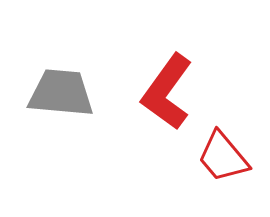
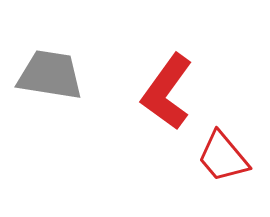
gray trapezoid: moved 11 px left, 18 px up; rotated 4 degrees clockwise
